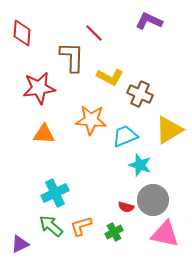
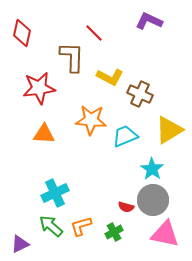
red diamond: rotated 8 degrees clockwise
cyan star: moved 12 px right, 4 px down; rotated 15 degrees clockwise
